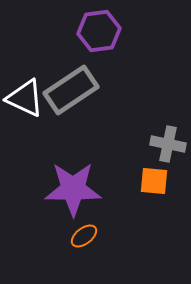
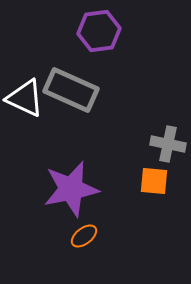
gray rectangle: rotated 58 degrees clockwise
purple star: moved 2 px left; rotated 12 degrees counterclockwise
